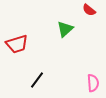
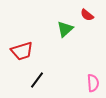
red semicircle: moved 2 px left, 5 px down
red trapezoid: moved 5 px right, 7 px down
